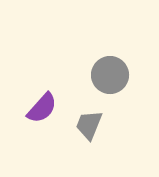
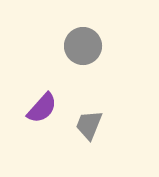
gray circle: moved 27 px left, 29 px up
